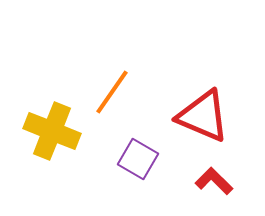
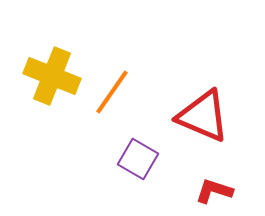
yellow cross: moved 55 px up
red L-shape: moved 10 px down; rotated 27 degrees counterclockwise
